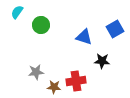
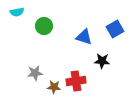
cyan semicircle: rotated 136 degrees counterclockwise
green circle: moved 3 px right, 1 px down
gray star: moved 1 px left, 1 px down
